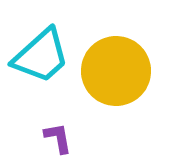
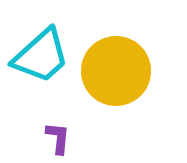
purple L-shape: rotated 16 degrees clockwise
